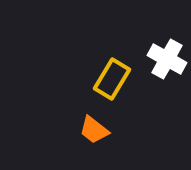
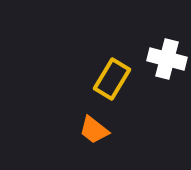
white cross: rotated 15 degrees counterclockwise
